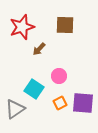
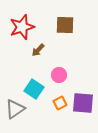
brown arrow: moved 1 px left, 1 px down
pink circle: moved 1 px up
